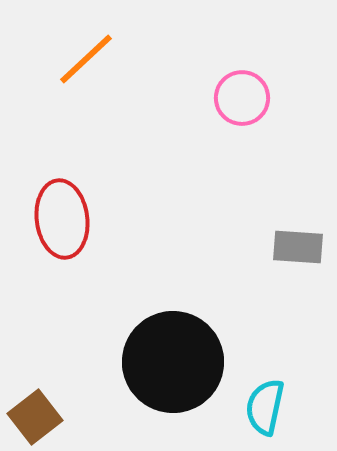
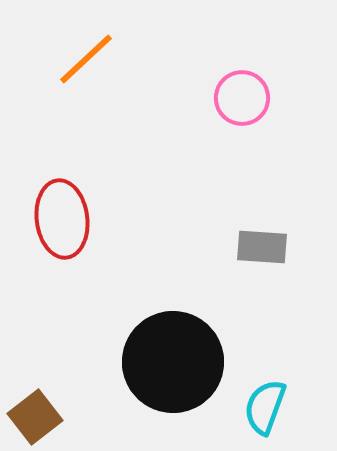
gray rectangle: moved 36 px left
cyan semicircle: rotated 8 degrees clockwise
